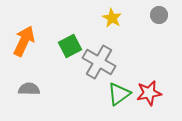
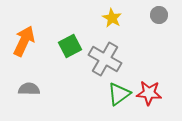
gray cross: moved 6 px right, 3 px up
red star: rotated 15 degrees clockwise
